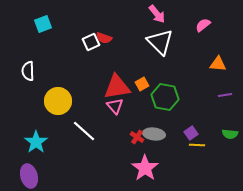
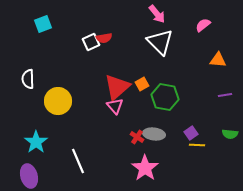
red semicircle: rotated 28 degrees counterclockwise
orange triangle: moved 4 px up
white semicircle: moved 8 px down
red triangle: rotated 32 degrees counterclockwise
white line: moved 6 px left, 30 px down; rotated 25 degrees clockwise
